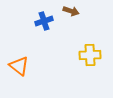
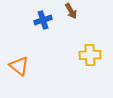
brown arrow: rotated 42 degrees clockwise
blue cross: moved 1 px left, 1 px up
